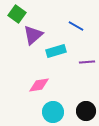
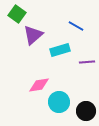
cyan rectangle: moved 4 px right, 1 px up
cyan circle: moved 6 px right, 10 px up
